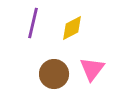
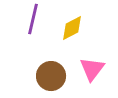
purple line: moved 4 px up
brown circle: moved 3 px left, 2 px down
